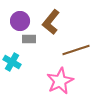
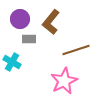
purple circle: moved 2 px up
pink star: moved 4 px right
